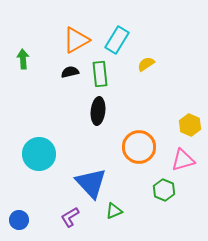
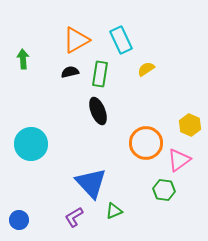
cyan rectangle: moved 4 px right; rotated 56 degrees counterclockwise
yellow semicircle: moved 5 px down
green rectangle: rotated 15 degrees clockwise
black ellipse: rotated 28 degrees counterclockwise
orange circle: moved 7 px right, 4 px up
cyan circle: moved 8 px left, 10 px up
pink triangle: moved 4 px left; rotated 20 degrees counterclockwise
green hexagon: rotated 15 degrees counterclockwise
purple L-shape: moved 4 px right
